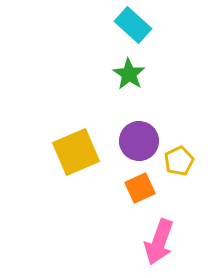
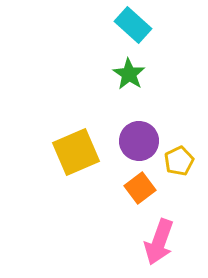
orange square: rotated 12 degrees counterclockwise
